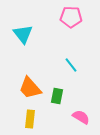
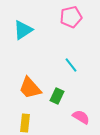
pink pentagon: rotated 15 degrees counterclockwise
cyan triangle: moved 4 px up; rotated 35 degrees clockwise
green rectangle: rotated 14 degrees clockwise
yellow rectangle: moved 5 px left, 4 px down
